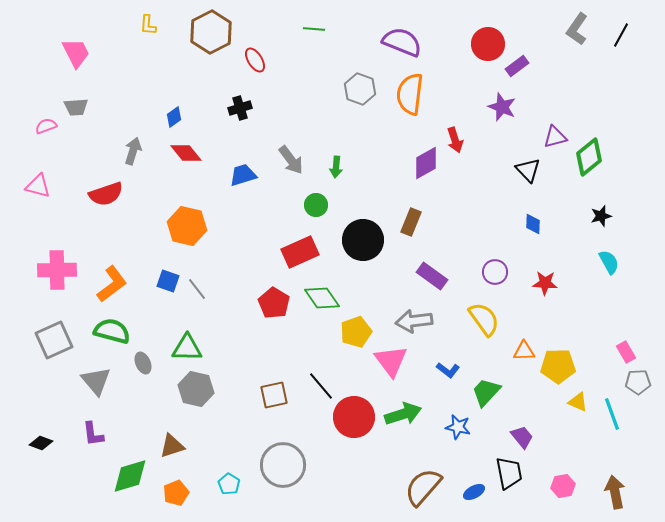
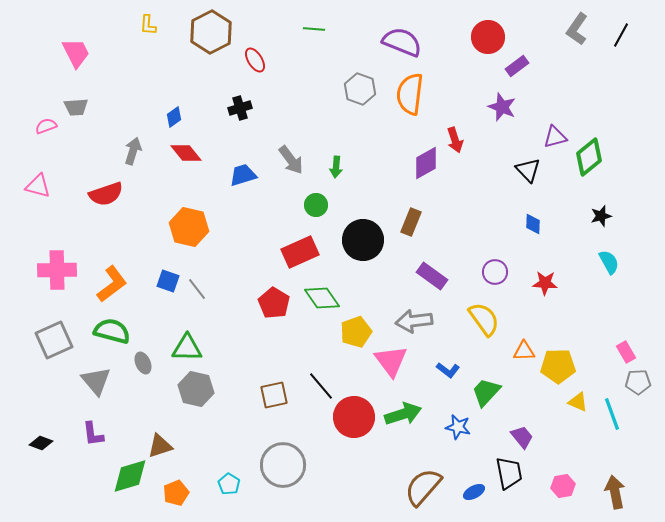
red circle at (488, 44): moved 7 px up
orange hexagon at (187, 226): moved 2 px right, 1 px down
brown triangle at (172, 446): moved 12 px left
